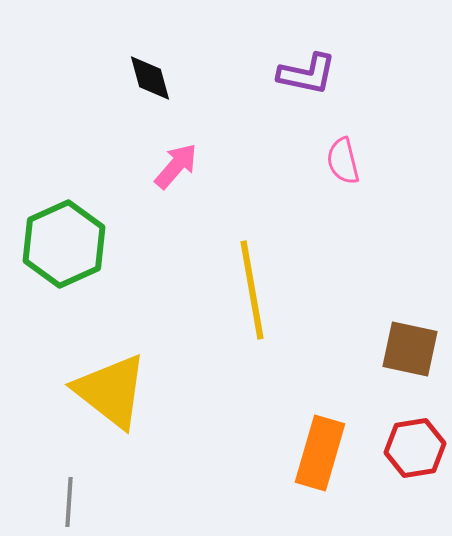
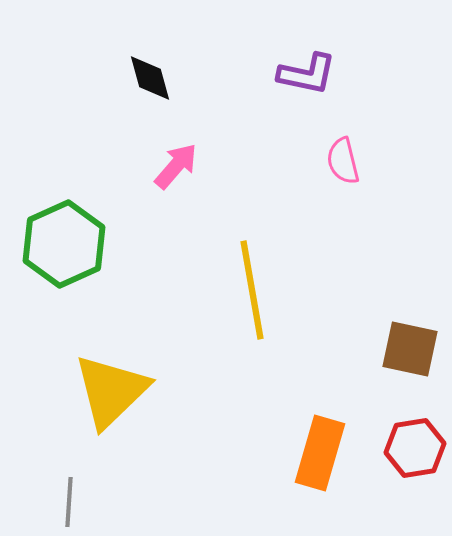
yellow triangle: rotated 38 degrees clockwise
